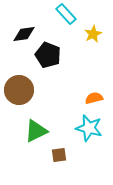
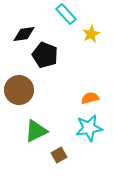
yellow star: moved 2 px left
black pentagon: moved 3 px left
orange semicircle: moved 4 px left
cyan star: rotated 24 degrees counterclockwise
brown square: rotated 21 degrees counterclockwise
